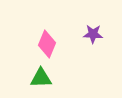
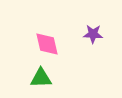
pink diamond: rotated 36 degrees counterclockwise
